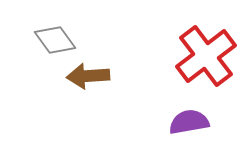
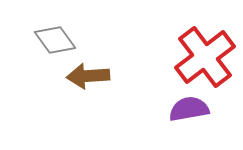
red cross: moved 1 px left, 1 px down
purple semicircle: moved 13 px up
